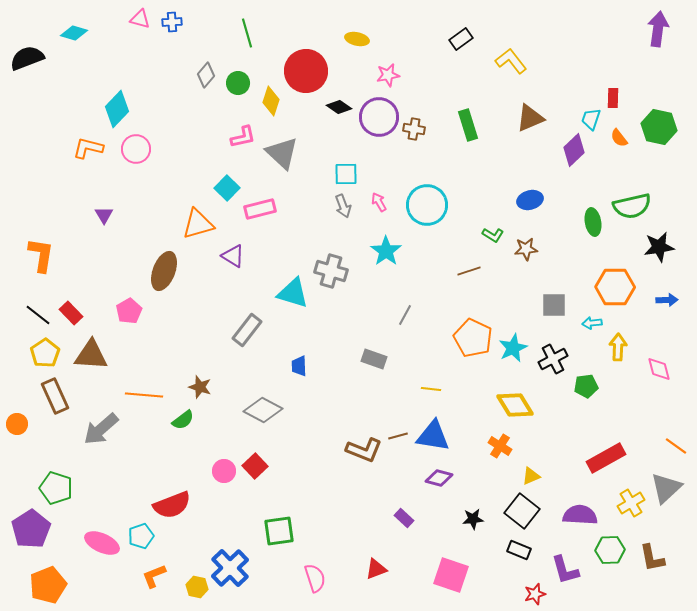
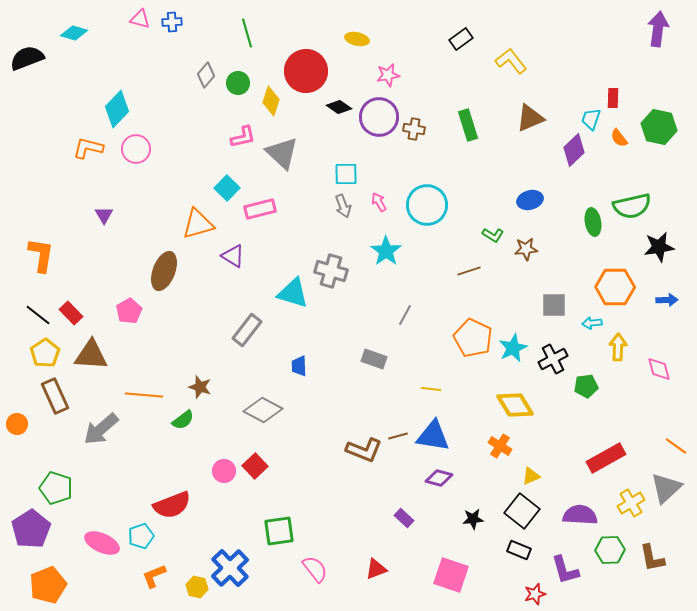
pink semicircle at (315, 578): moved 9 px up; rotated 20 degrees counterclockwise
